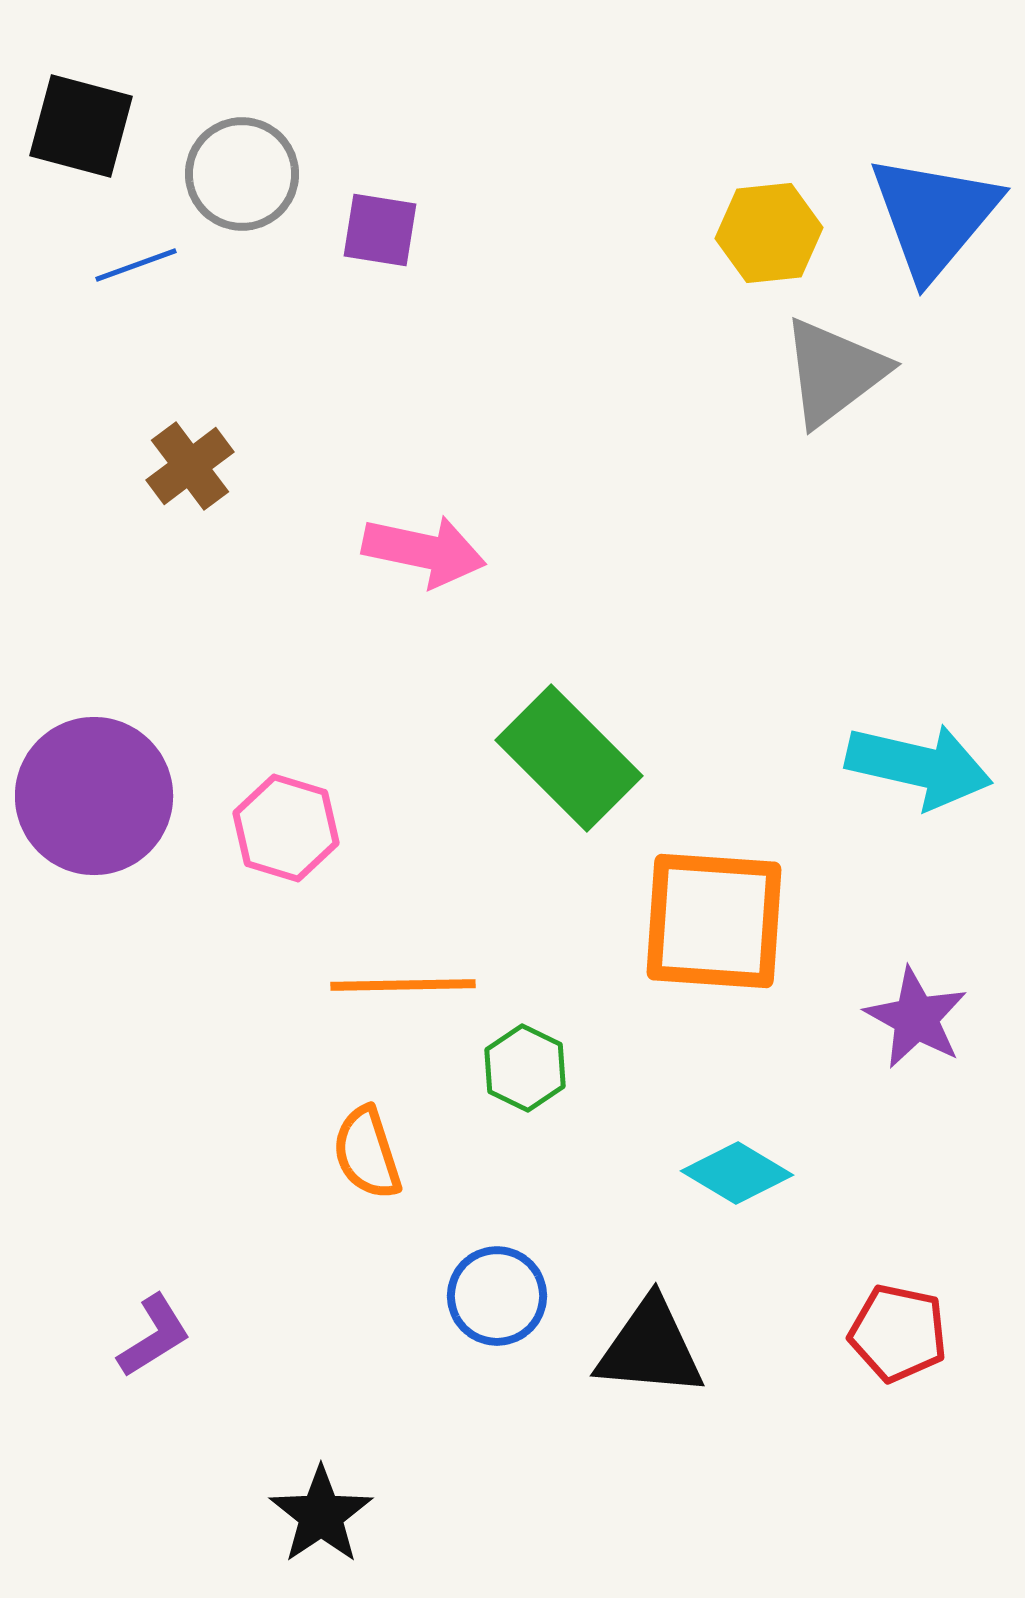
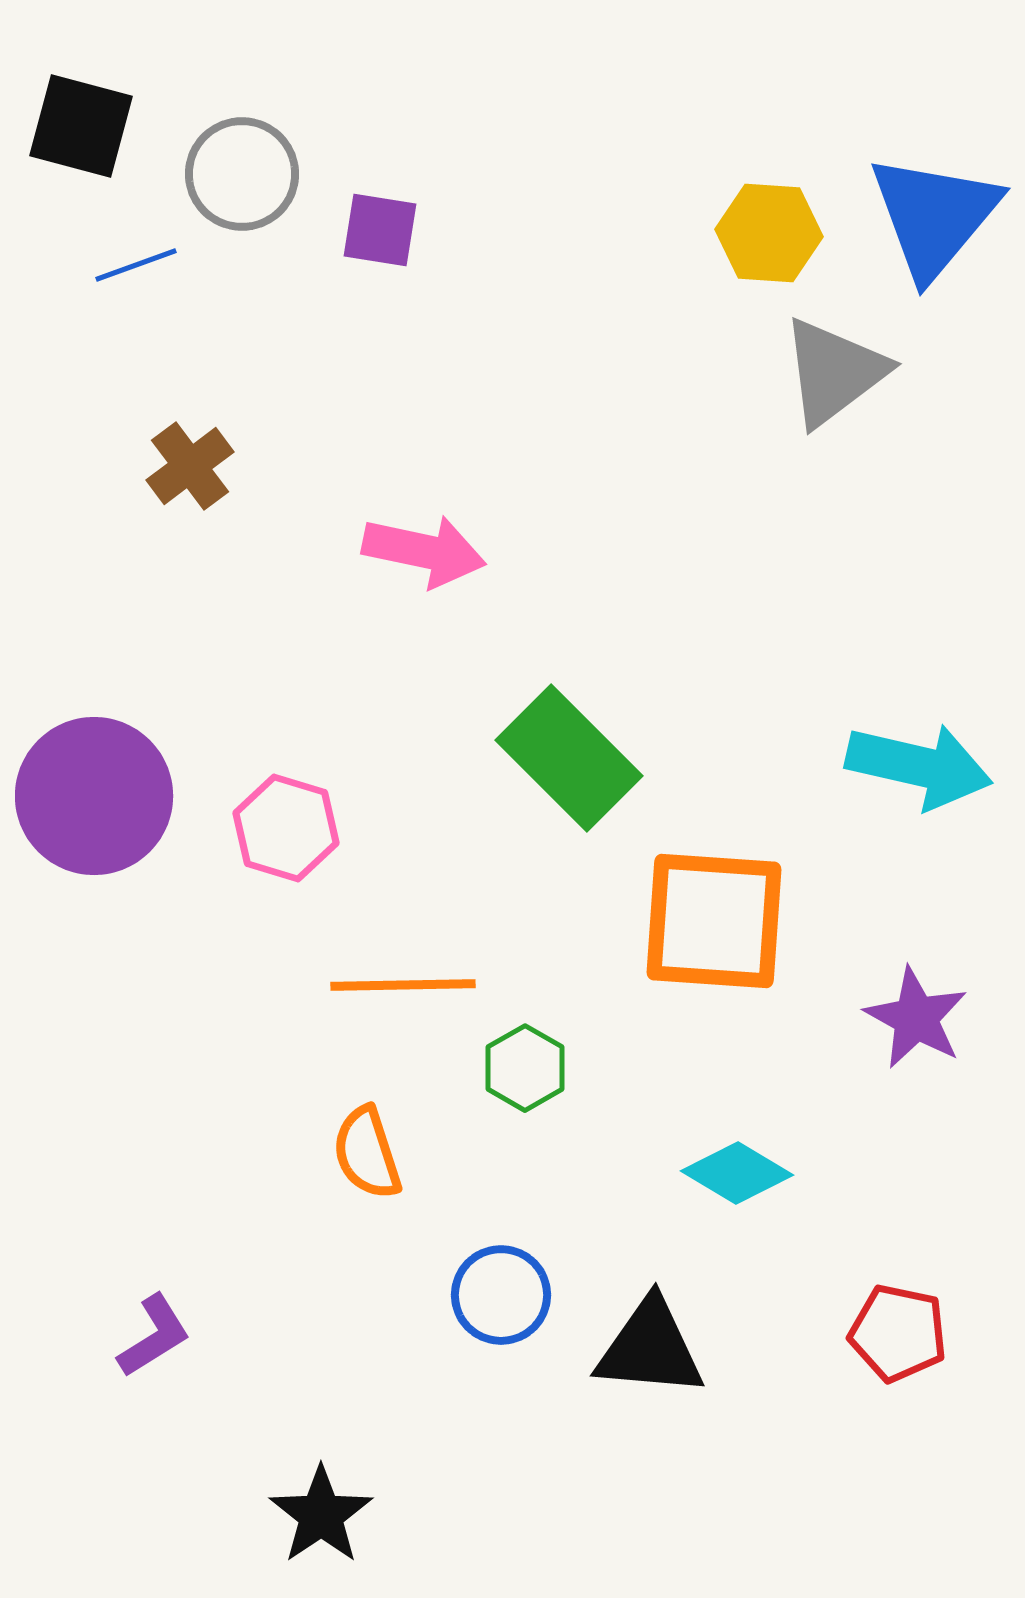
yellow hexagon: rotated 10 degrees clockwise
green hexagon: rotated 4 degrees clockwise
blue circle: moved 4 px right, 1 px up
